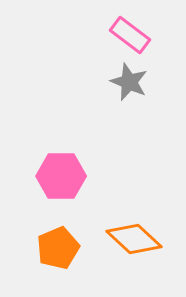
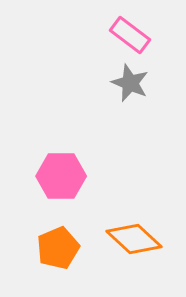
gray star: moved 1 px right, 1 px down
